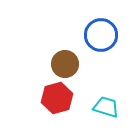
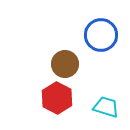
red hexagon: rotated 16 degrees counterclockwise
